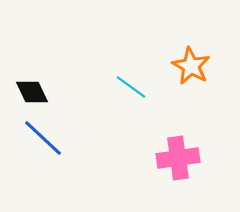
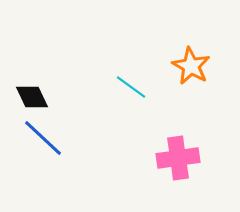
black diamond: moved 5 px down
